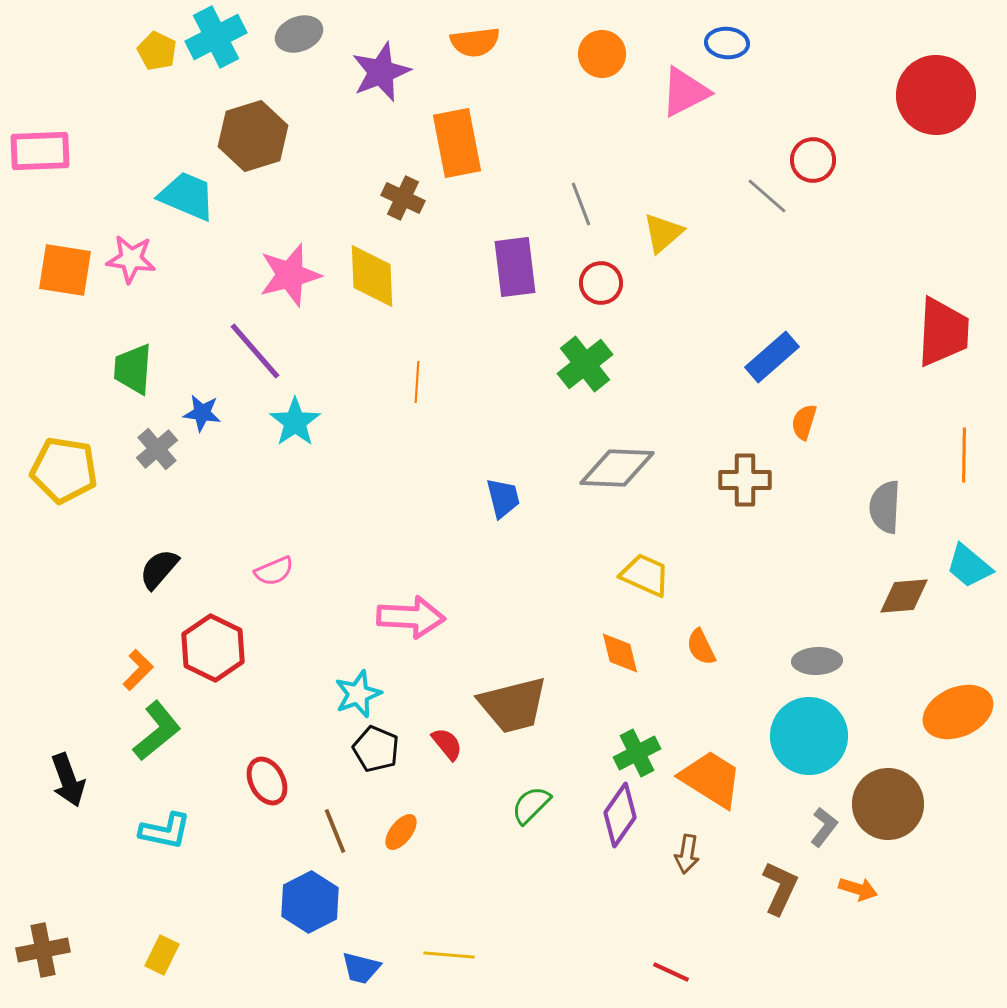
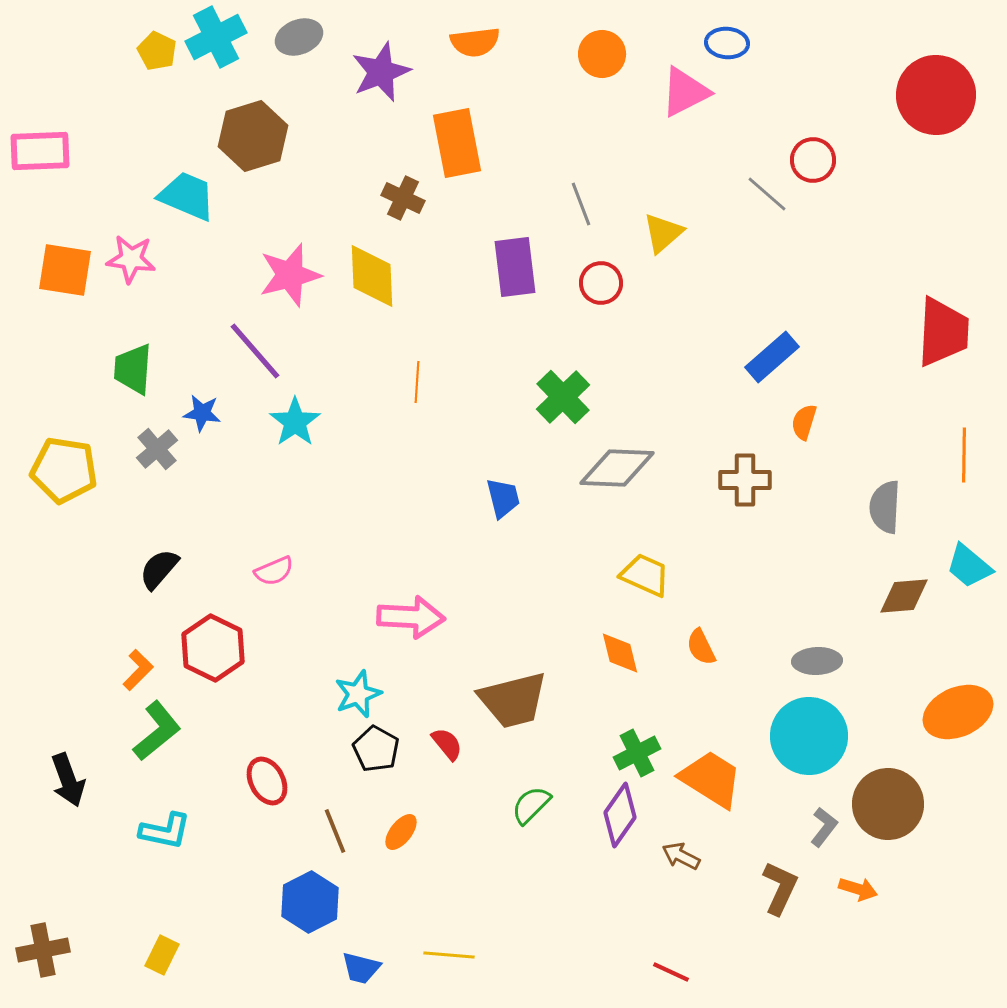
gray ellipse at (299, 34): moved 3 px down
gray line at (767, 196): moved 2 px up
green cross at (585, 364): moved 22 px left, 33 px down; rotated 6 degrees counterclockwise
brown trapezoid at (513, 705): moved 5 px up
black pentagon at (376, 749): rotated 6 degrees clockwise
brown arrow at (687, 854): moved 6 px left, 2 px down; rotated 108 degrees clockwise
